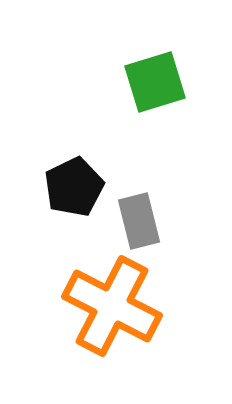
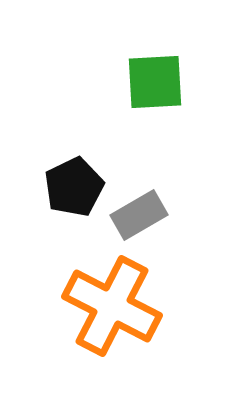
green square: rotated 14 degrees clockwise
gray rectangle: moved 6 px up; rotated 74 degrees clockwise
